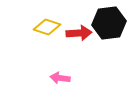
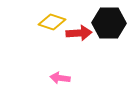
black hexagon: rotated 8 degrees clockwise
yellow diamond: moved 5 px right, 5 px up
